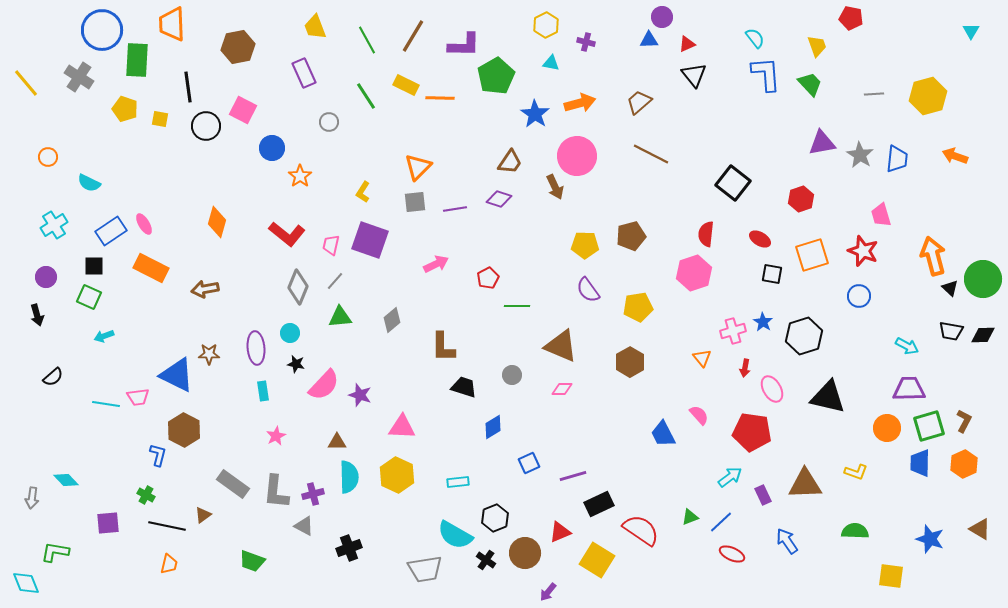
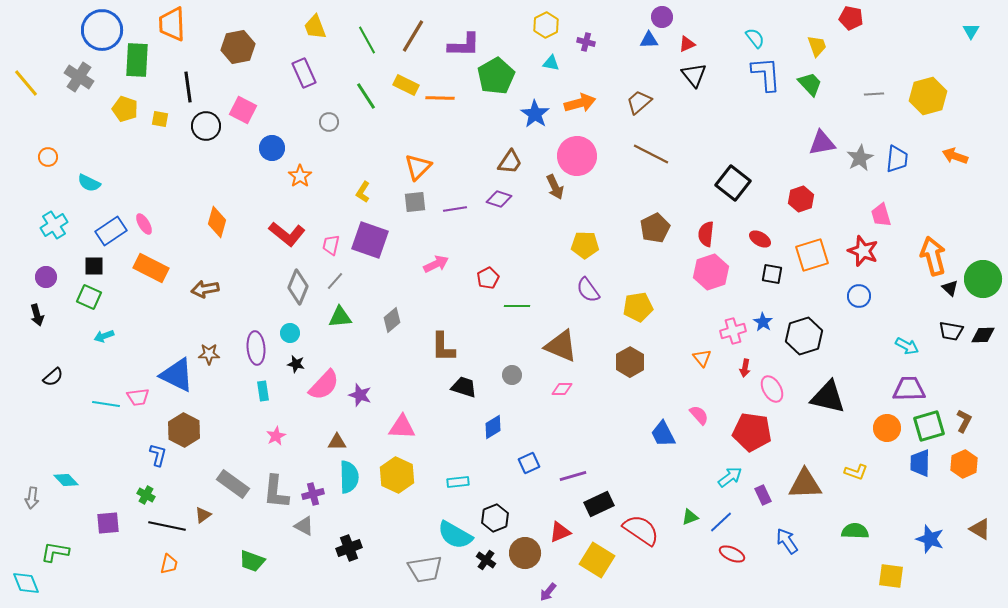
gray star at (860, 155): moved 3 px down; rotated 12 degrees clockwise
brown pentagon at (631, 236): moved 24 px right, 8 px up; rotated 12 degrees counterclockwise
pink hexagon at (694, 273): moved 17 px right, 1 px up
